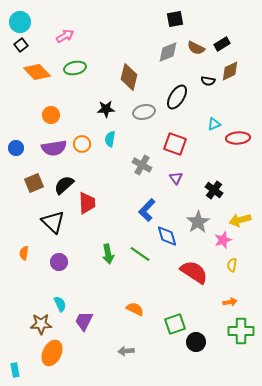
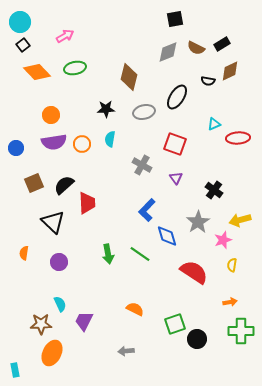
black square at (21, 45): moved 2 px right
purple semicircle at (54, 148): moved 6 px up
black circle at (196, 342): moved 1 px right, 3 px up
